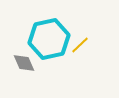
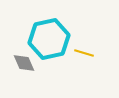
yellow line: moved 4 px right, 8 px down; rotated 60 degrees clockwise
